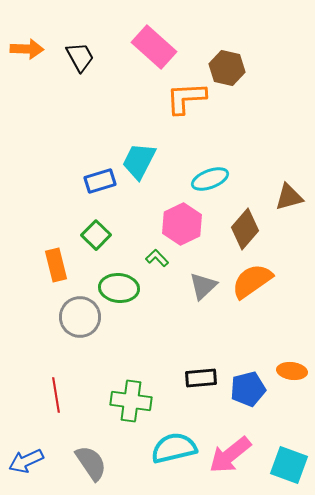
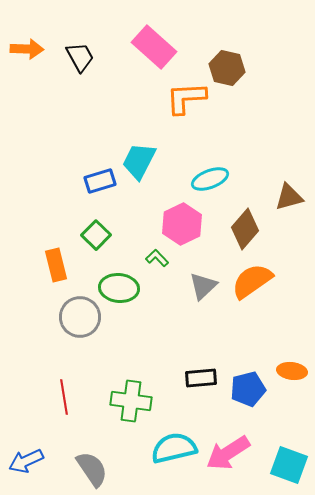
red line: moved 8 px right, 2 px down
pink arrow: moved 2 px left, 2 px up; rotated 6 degrees clockwise
gray semicircle: moved 1 px right, 6 px down
